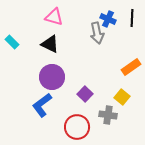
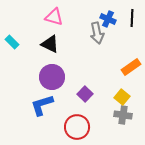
blue L-shape: rotated 20 degrees clockwise
gray cross: moved 15 px right
